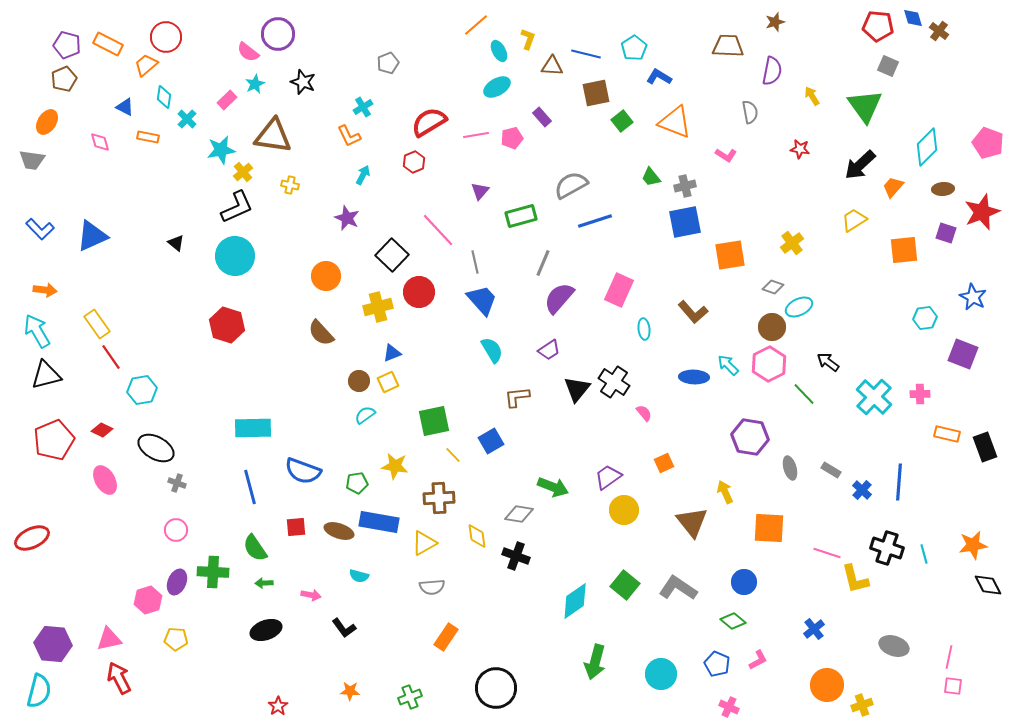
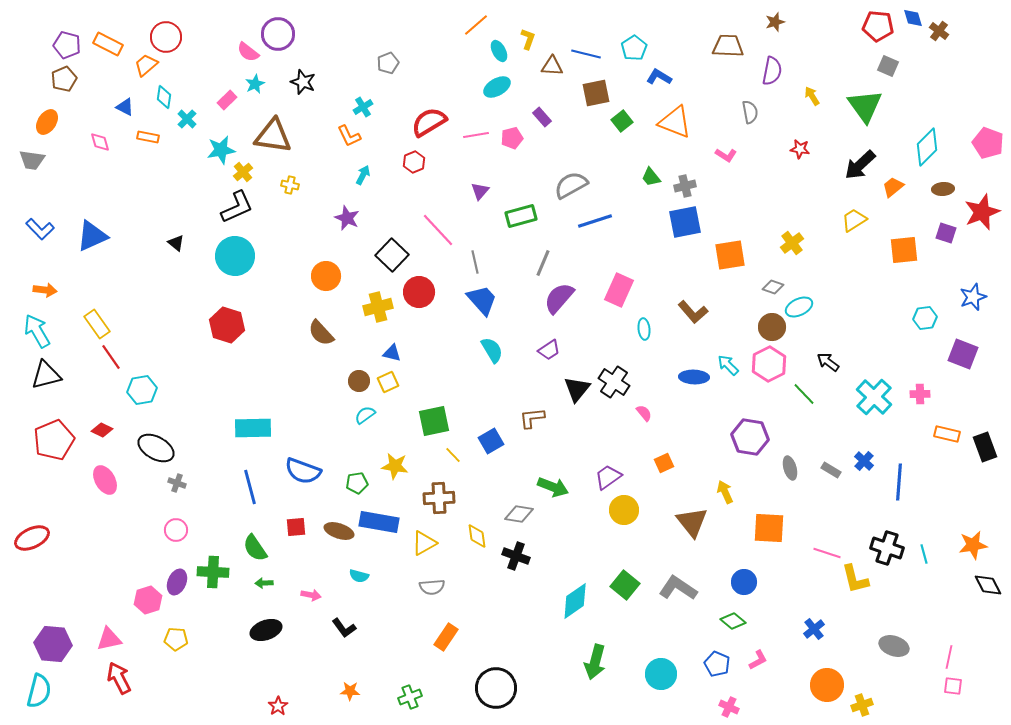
orange trapezoid at (893, 187): rotated 10 degrees clockwise
blue star at (973, 297): rotated 24 degrees clockwise
blue triangle at (392, 353): rotated 36 degrees clockwise
brown L-shape at (517, 397): moved 15 px right, 21 px down
blue cross at (862, 490): moved 2 px right, 29 px up
